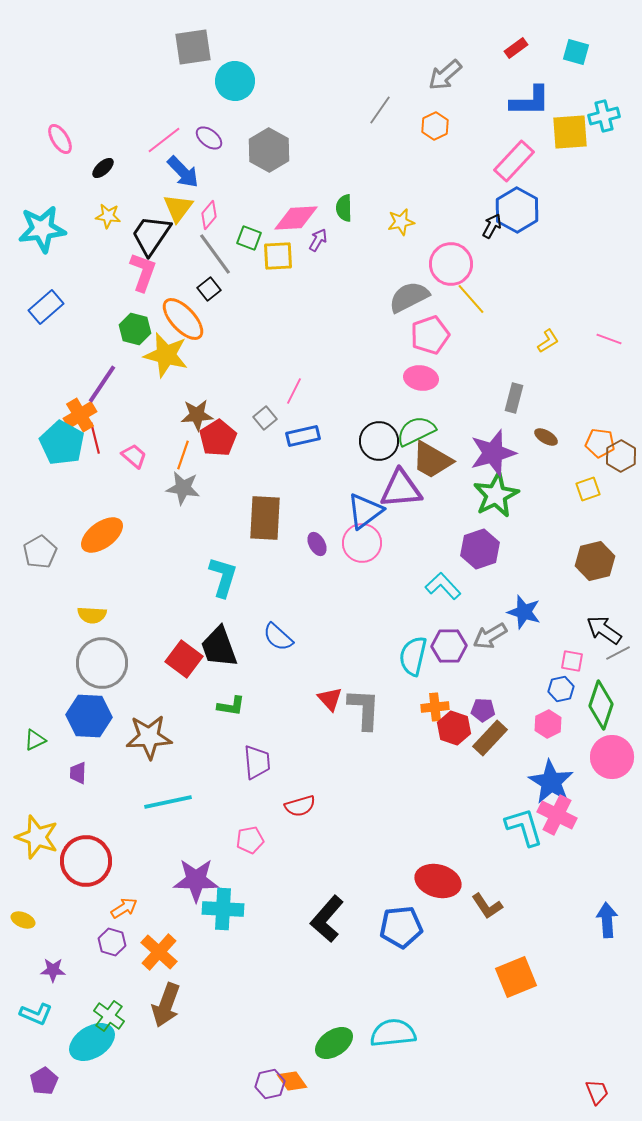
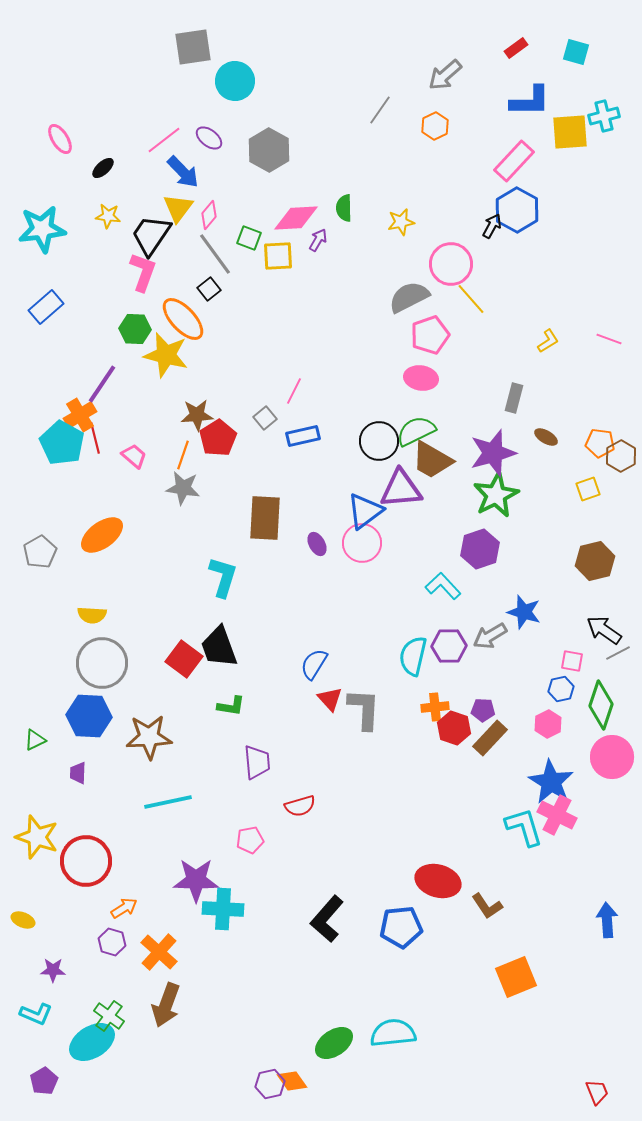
green hexagon at (135, 329): rotated 12 degrees counterclockwise
blue semicircle at (278, 637): moved 36 px right, 27 px down; rotated 80 degrees clockwise
